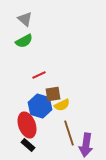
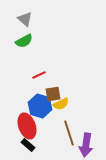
yellow semicircle: moved 1 px left, 1 px up
red ellipse: moved 1 px down
